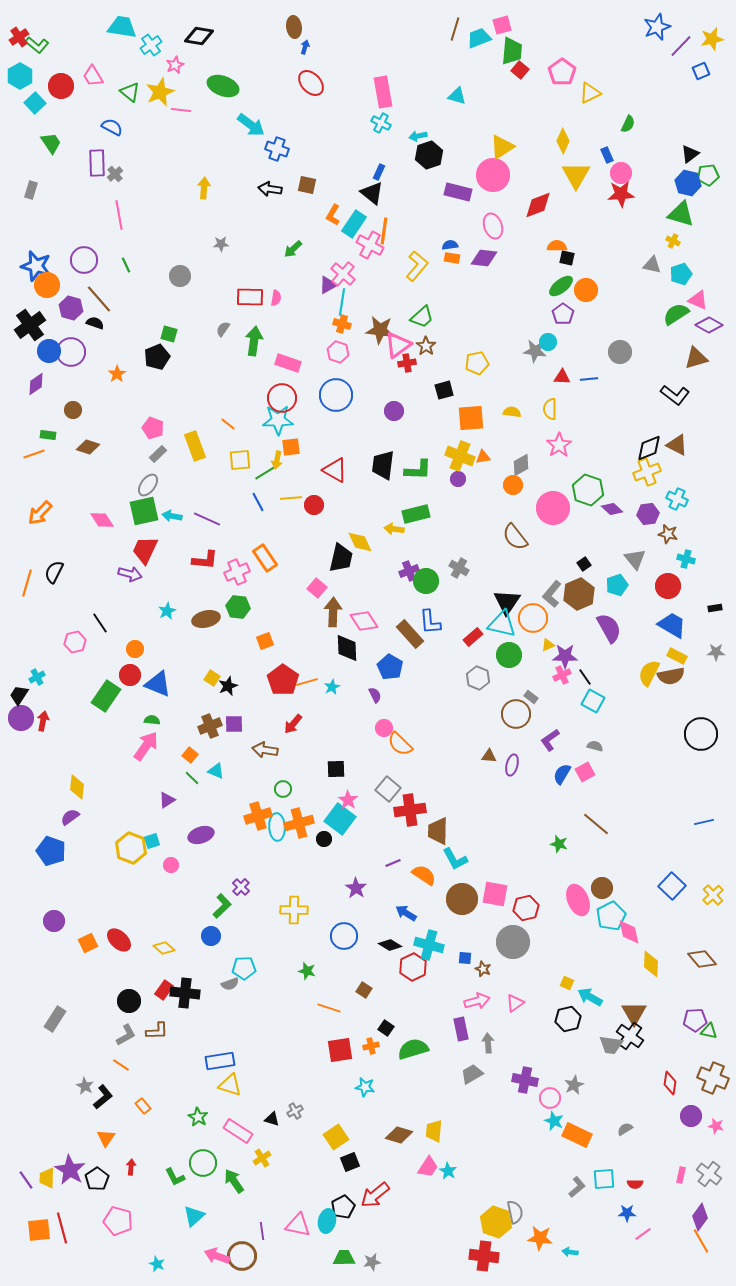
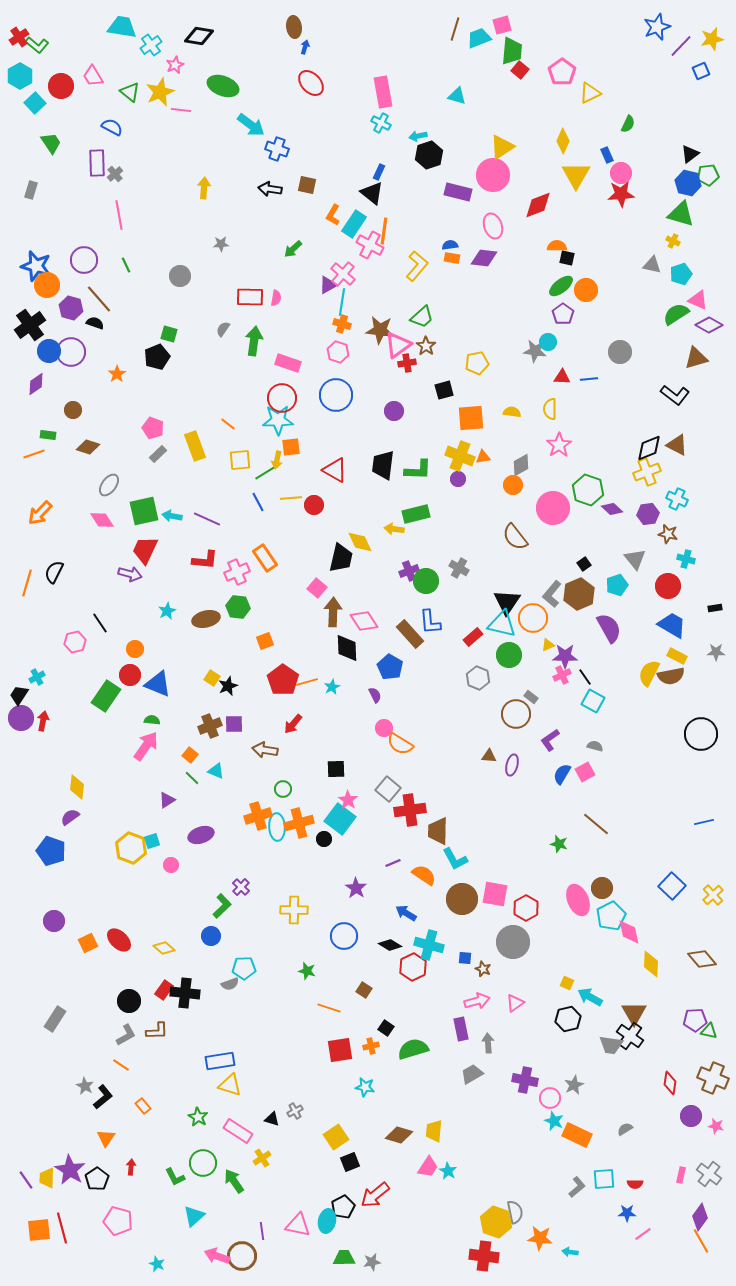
gray ellipse at (148, 485): moved 39 px left
orange semicircle at (400, 744): rotated 12 degrees counterclockwise
red hexagon at (526, 908): rotated 15 degrees counterclockwise
